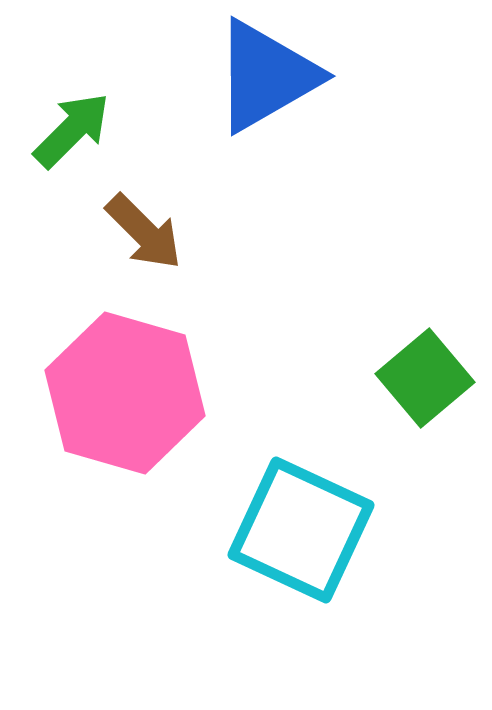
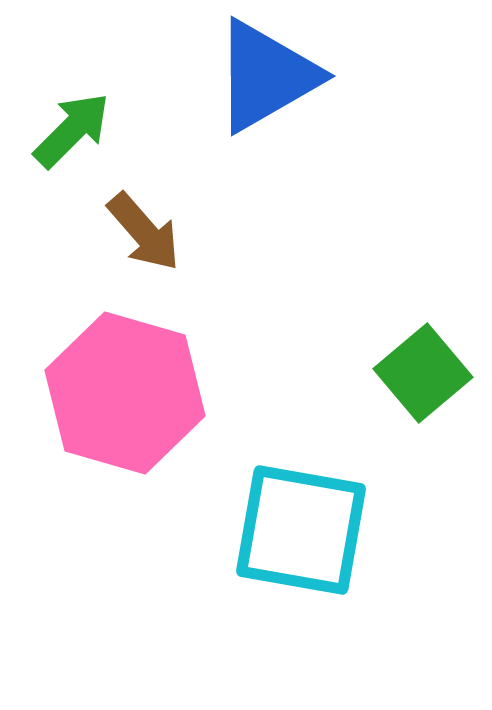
brown arrow: rotated 4 degrees clockwise
green square: moved 2 px left, 5 px up
cyan square: rotated 15 degrees counterclockwise
